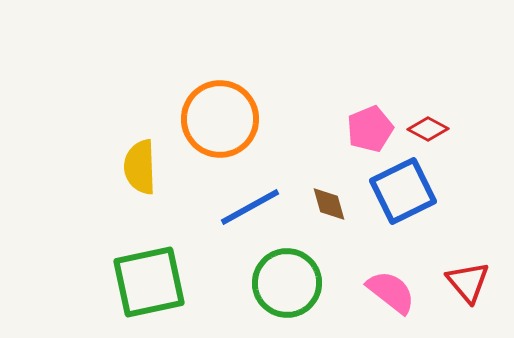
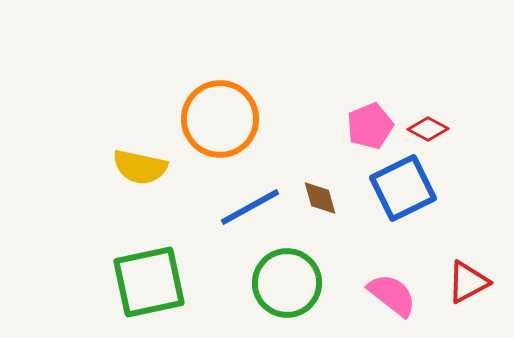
pink pentagon: moved 3 px up
yellow semicircle: rotated 76 degrees counterclockwise
blue square: moved 3 px up
brown diamond: moved 9 px left, 6 px up
red triangle: rotated 42 degrees clockwise
pink semicircle: moved 1 px right, 3 px down
